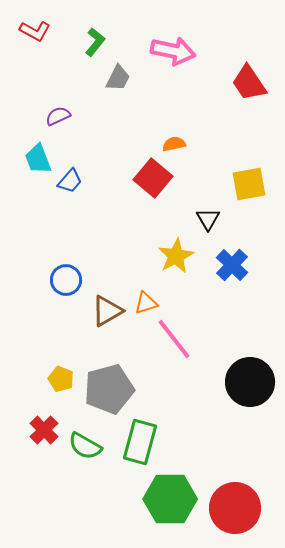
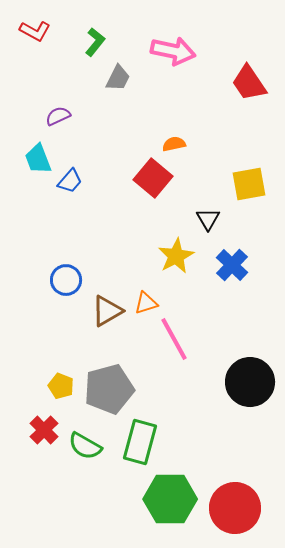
pink line: rotated 9 degrees clockwise
yellow pentagon: moved 7 px down
